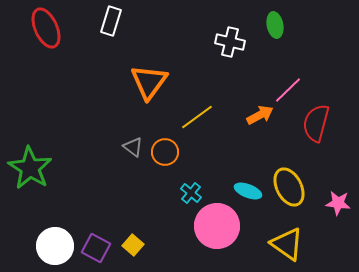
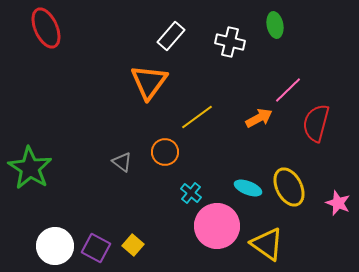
white rectangle: moved 60 px right, 15 px down; rotated 24 degrees clockwise
orange arrow: moved 1 px left, 3 px down
gray triangle: moved 11 px left, 15 px down
cyan ellipse: moved 3 px up
pink star: rotated 15 degrees clockwise
yellow triangle: moved 20 px left
